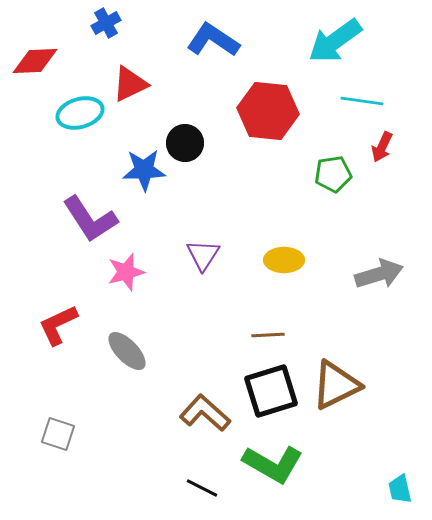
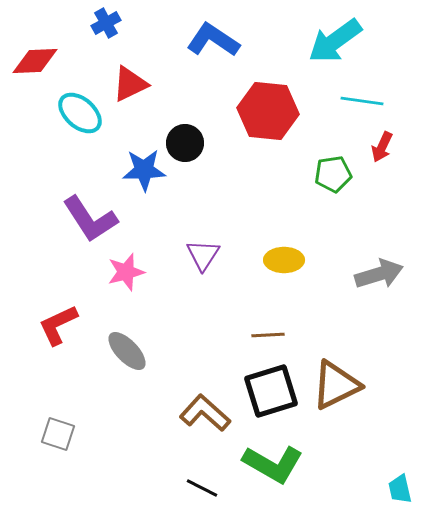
cyan ellipse: rotated 57 degrees clockwise
